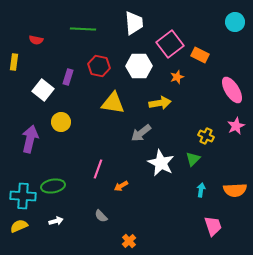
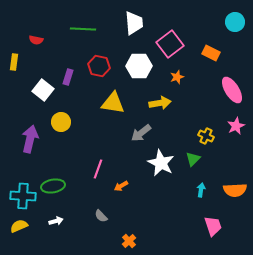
orange rectangle: moved 11 px right, 2 px up
